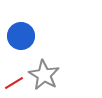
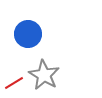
blue circle: moved 7 px right, 2 px up
